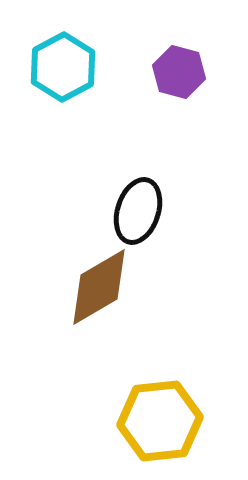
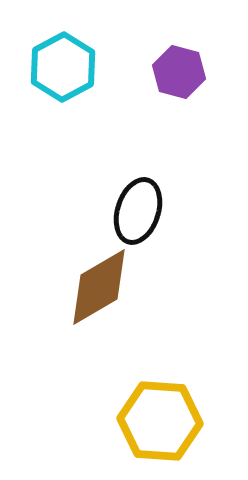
yellow hexagon: rotated 10 degrees clockwise
